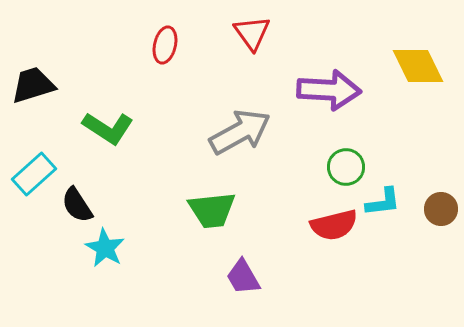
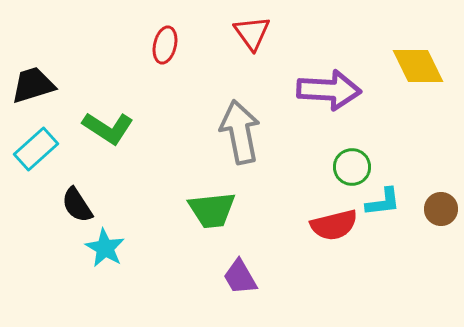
gray arrow: rotated 72 degrees counterclockwise
green circle: moved 6 px right
cyan rectangle: moved 2 px right, 25 px up
purple trapezoid: moved 3 px left
